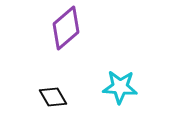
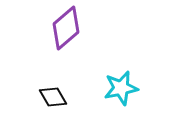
cyan star: moved 1 px right, 1 px down; rotated 16 degrees counterclockwise
